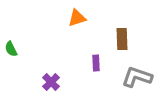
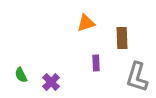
orange triangle: moved 9 px right, 5 px down
brown rectangle: moved 1 px up
green semicircle: moved 10 px right, 26 px down
gray L-shape: rotated 92 degrees counterclockwise
